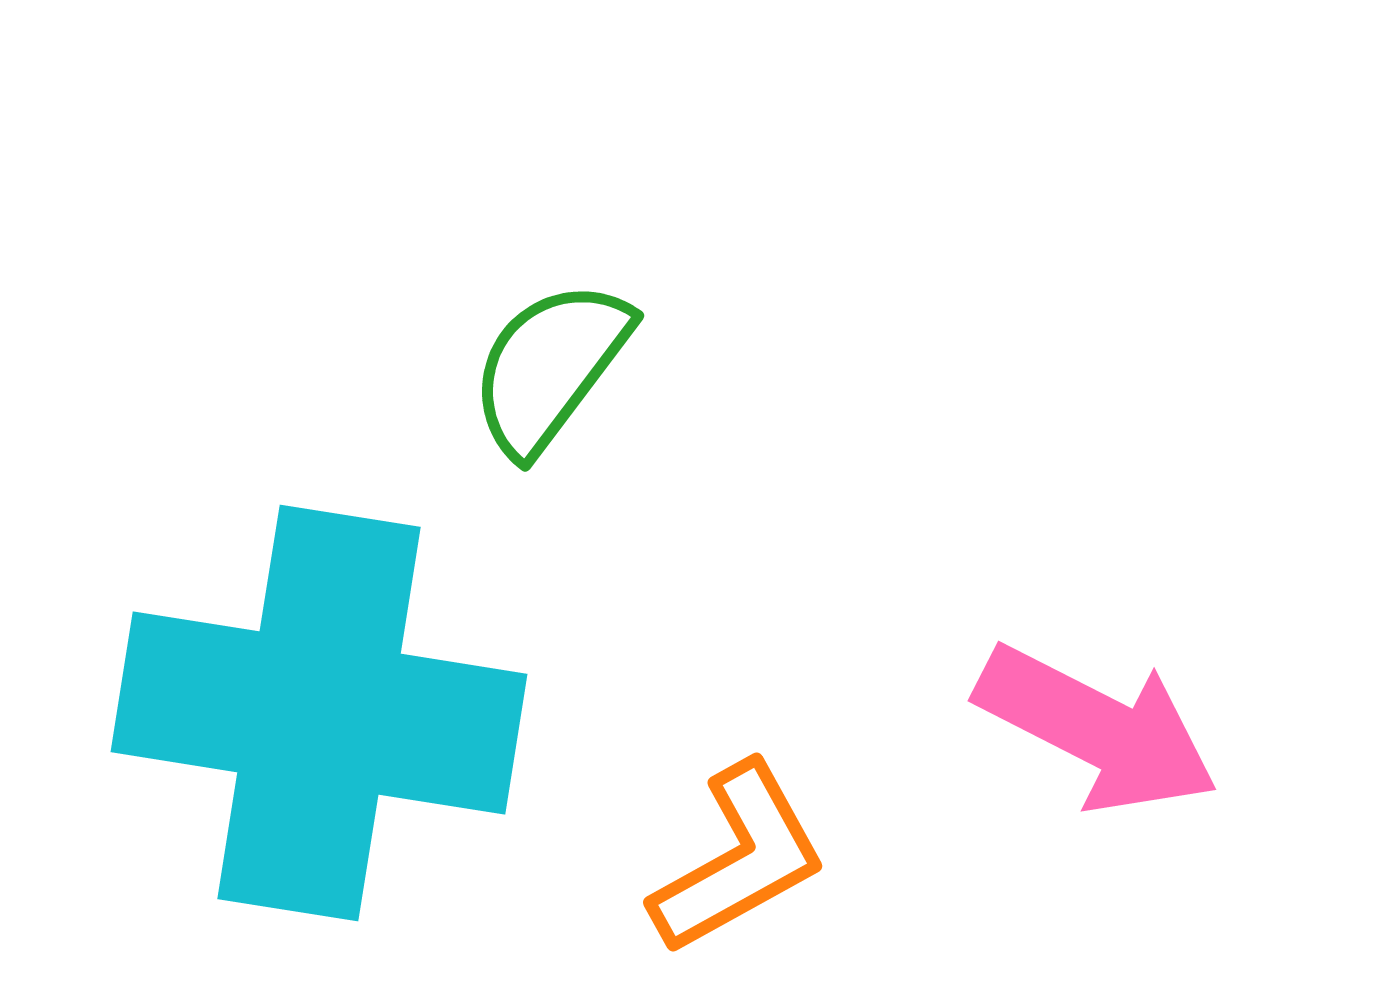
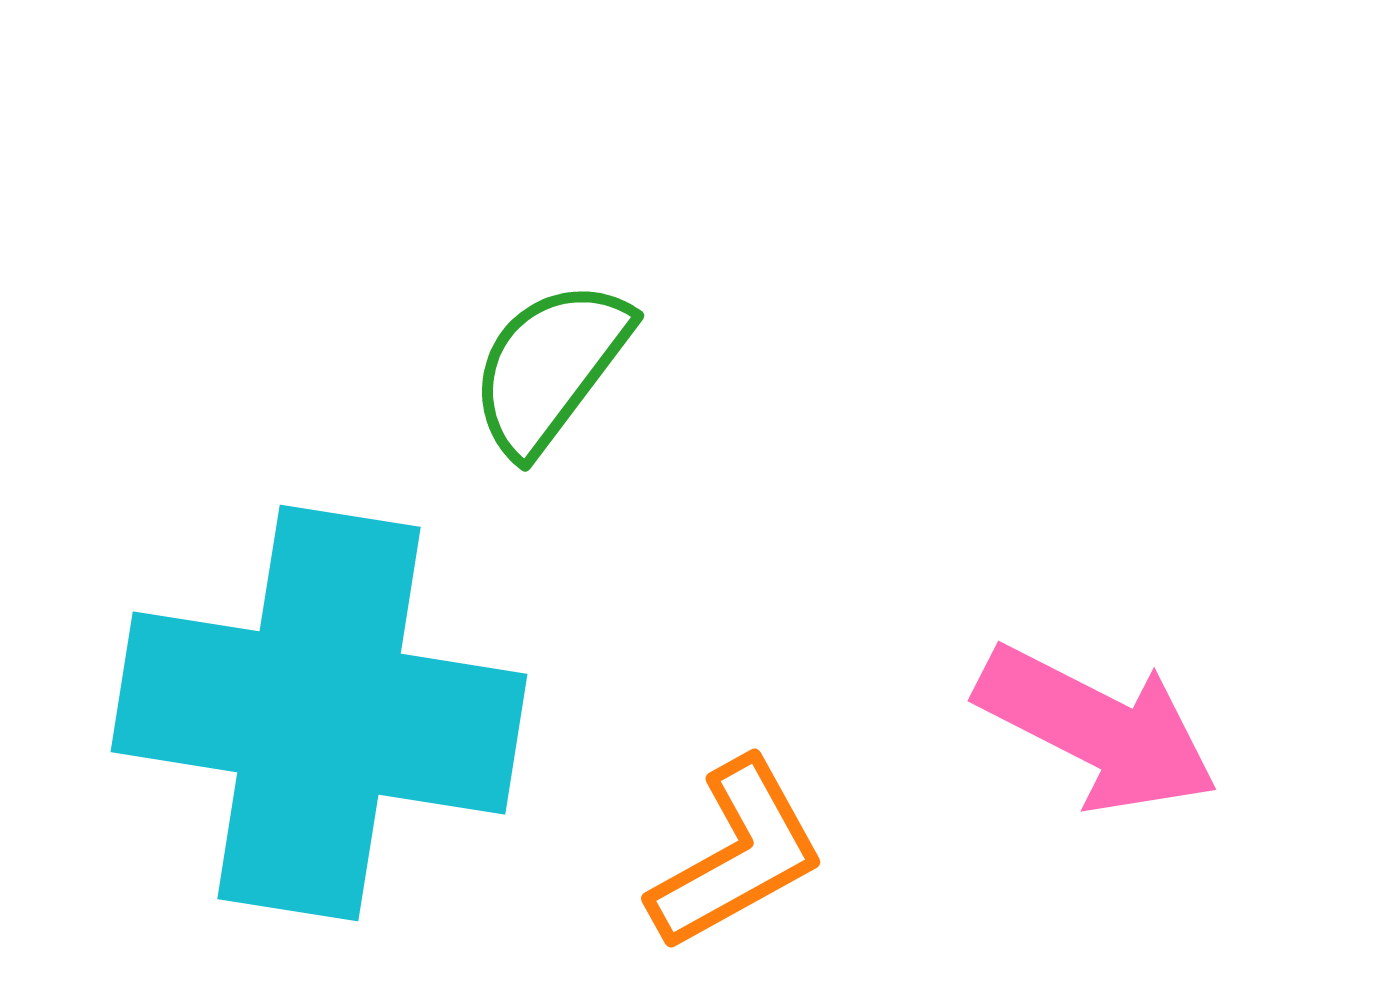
orange L-shape: moved 2 px left, 4 px up
